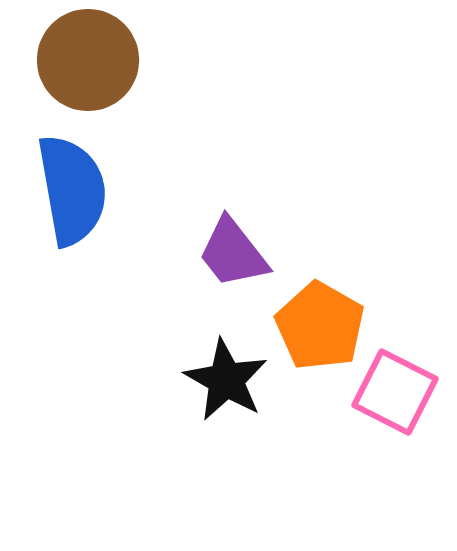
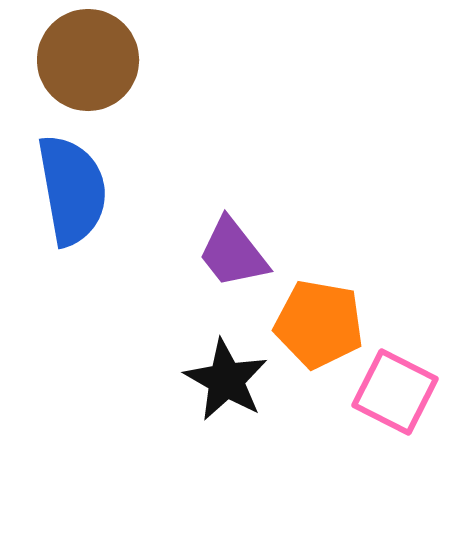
orange pentagon: moved 1 px left, 2 px up; rotated 20 degrees counterclockwise
